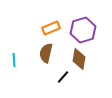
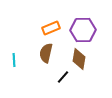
purple hexagon: rotated 15 degrees clockwise
